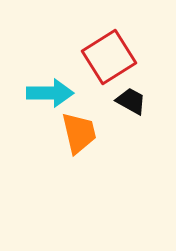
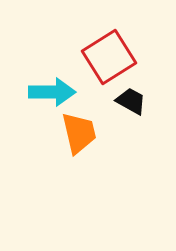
cyan arrow: moved 2 px right, 1 px up
